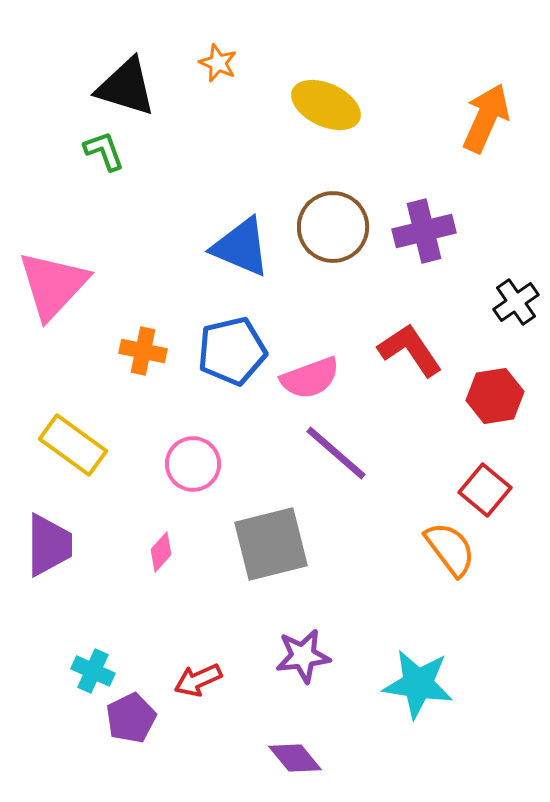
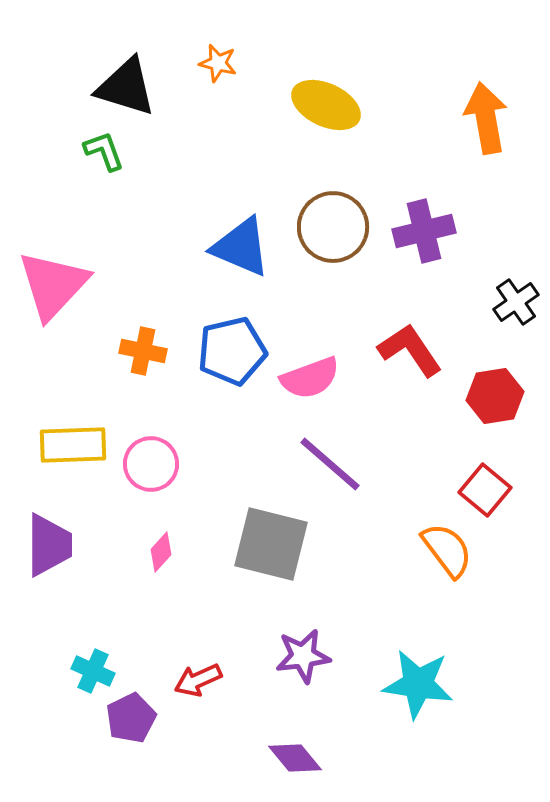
orange star: rotated 9 degrees counterclockwise
orange arrow: rotated 34 degrees counterclockwise
yellow rectangle: rotated 38 degrees counterclockwise
purple line: moved 6 px left, 11 px down
pink circle: moved 42 px left
gray square: rotated 28 degrees clockwise
orange semicircle: moved 3 px left, 1 px down
